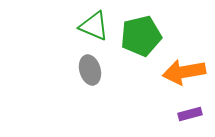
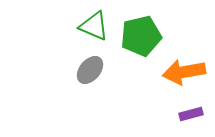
gray ellipse: rotated 56 degrees clockwise
purple rectangle: moved 1 px right
